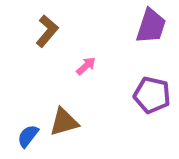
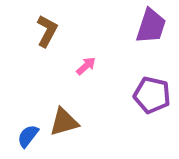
brown L-shape: rotated 12 degrees counterclockwise
